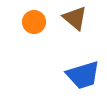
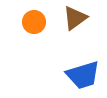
brown triangle: rotated 44 degrees clockwise
